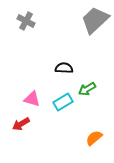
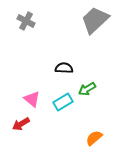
pink triangle: rotated 24 degrees clockwise
